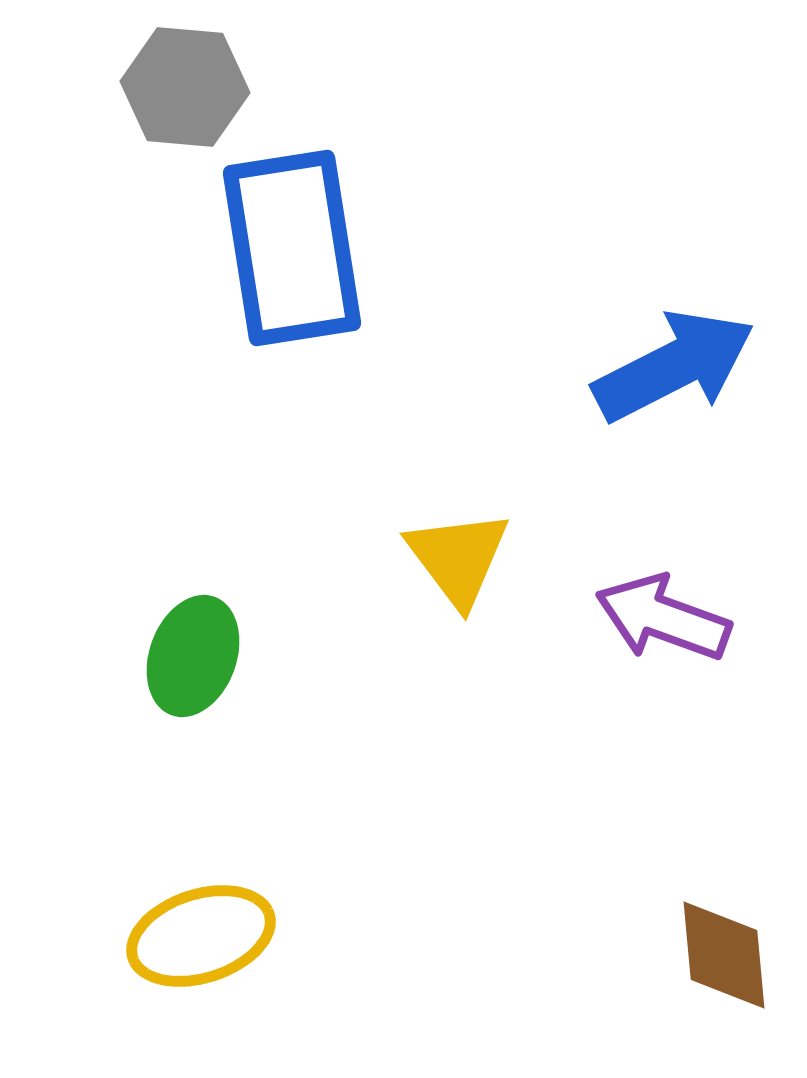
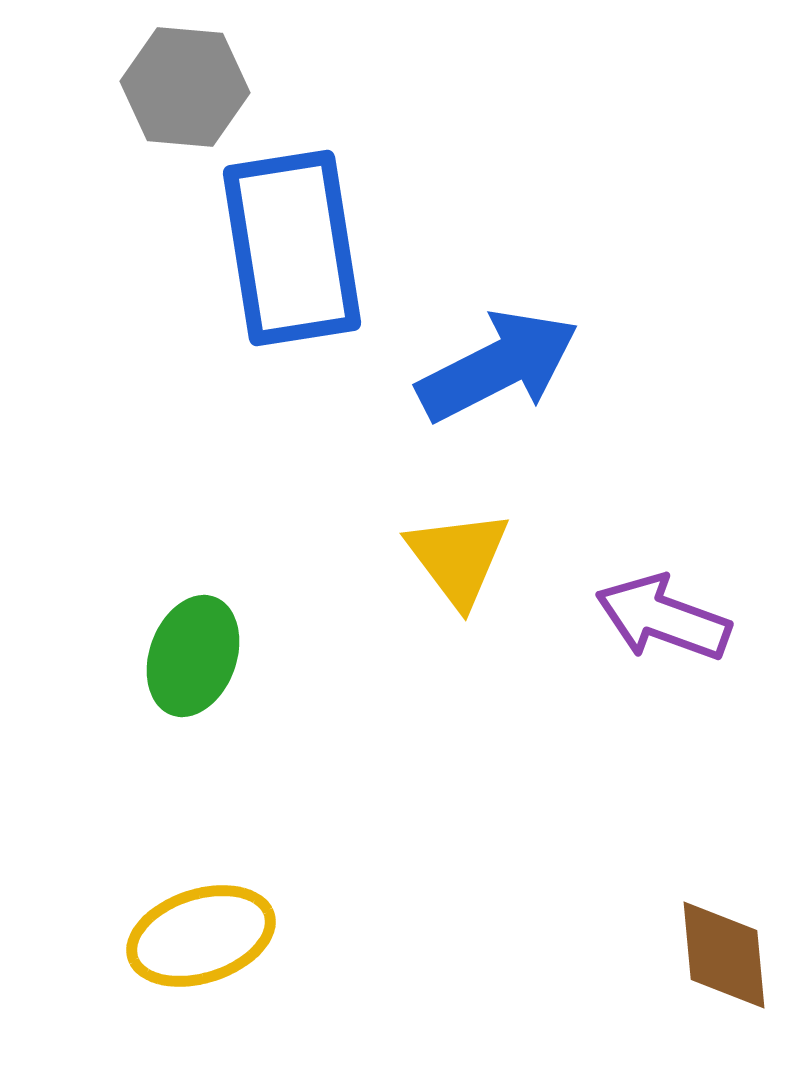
blue arrow: moved 176 px left
